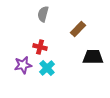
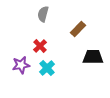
red cross: moved 1 px up; rotated 32 degrees clockwise
purple star: moved 2 px left
